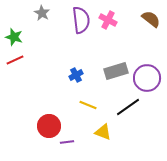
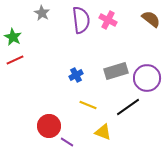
green star: moved 1 px left; rotated 12 degrees clockwise
purple line: rotated 40 degrees clockwise
